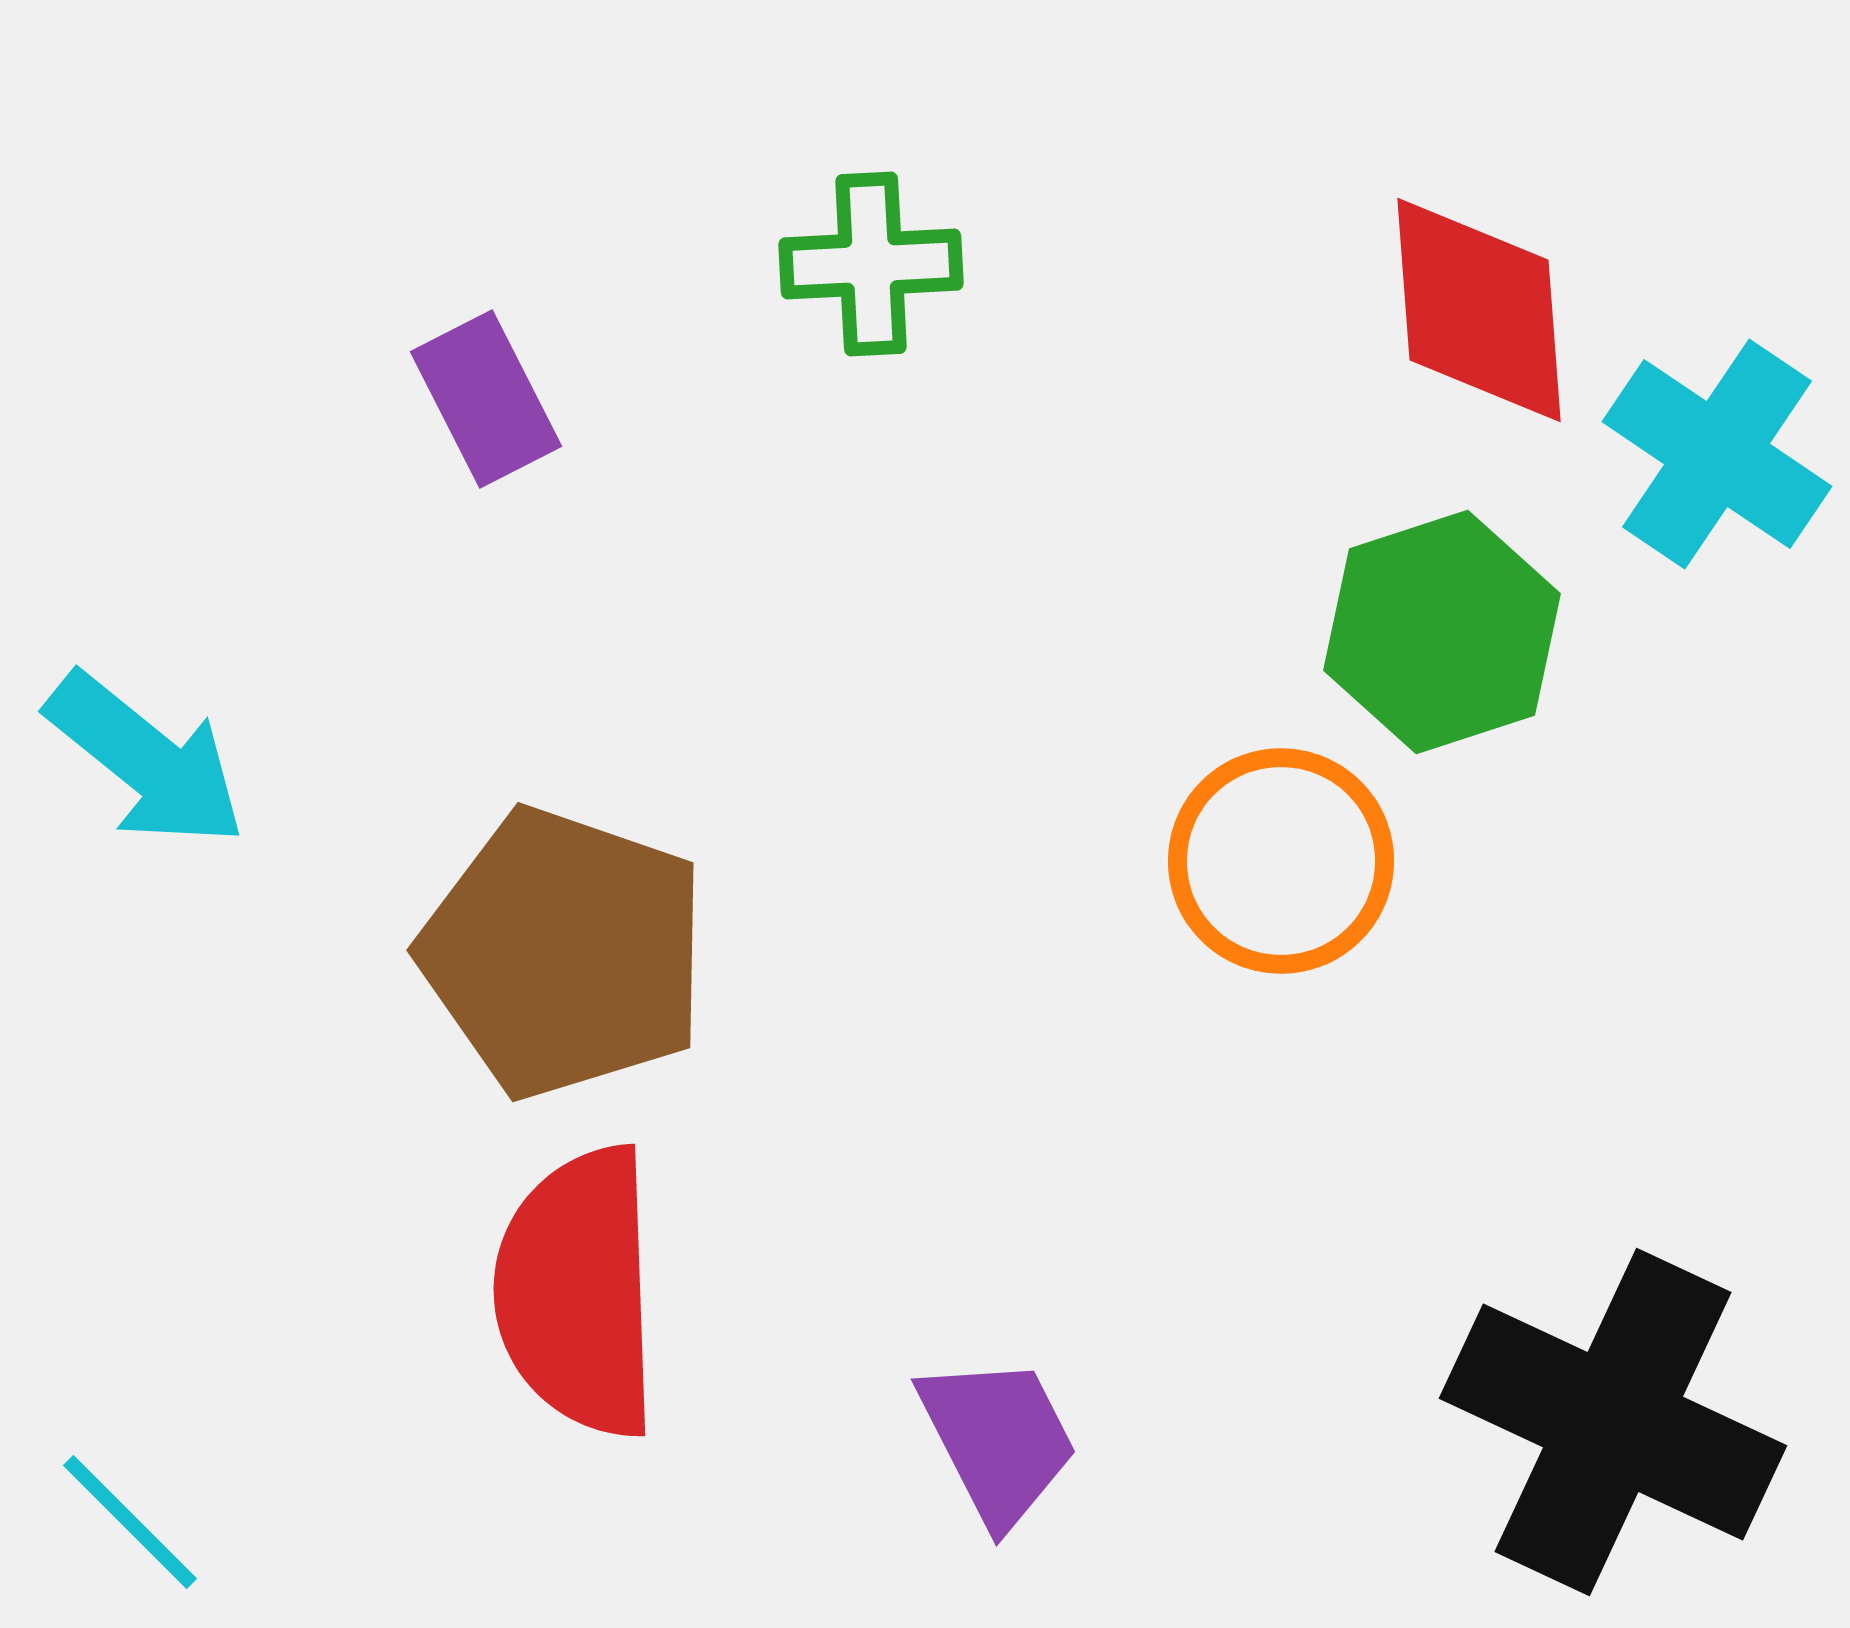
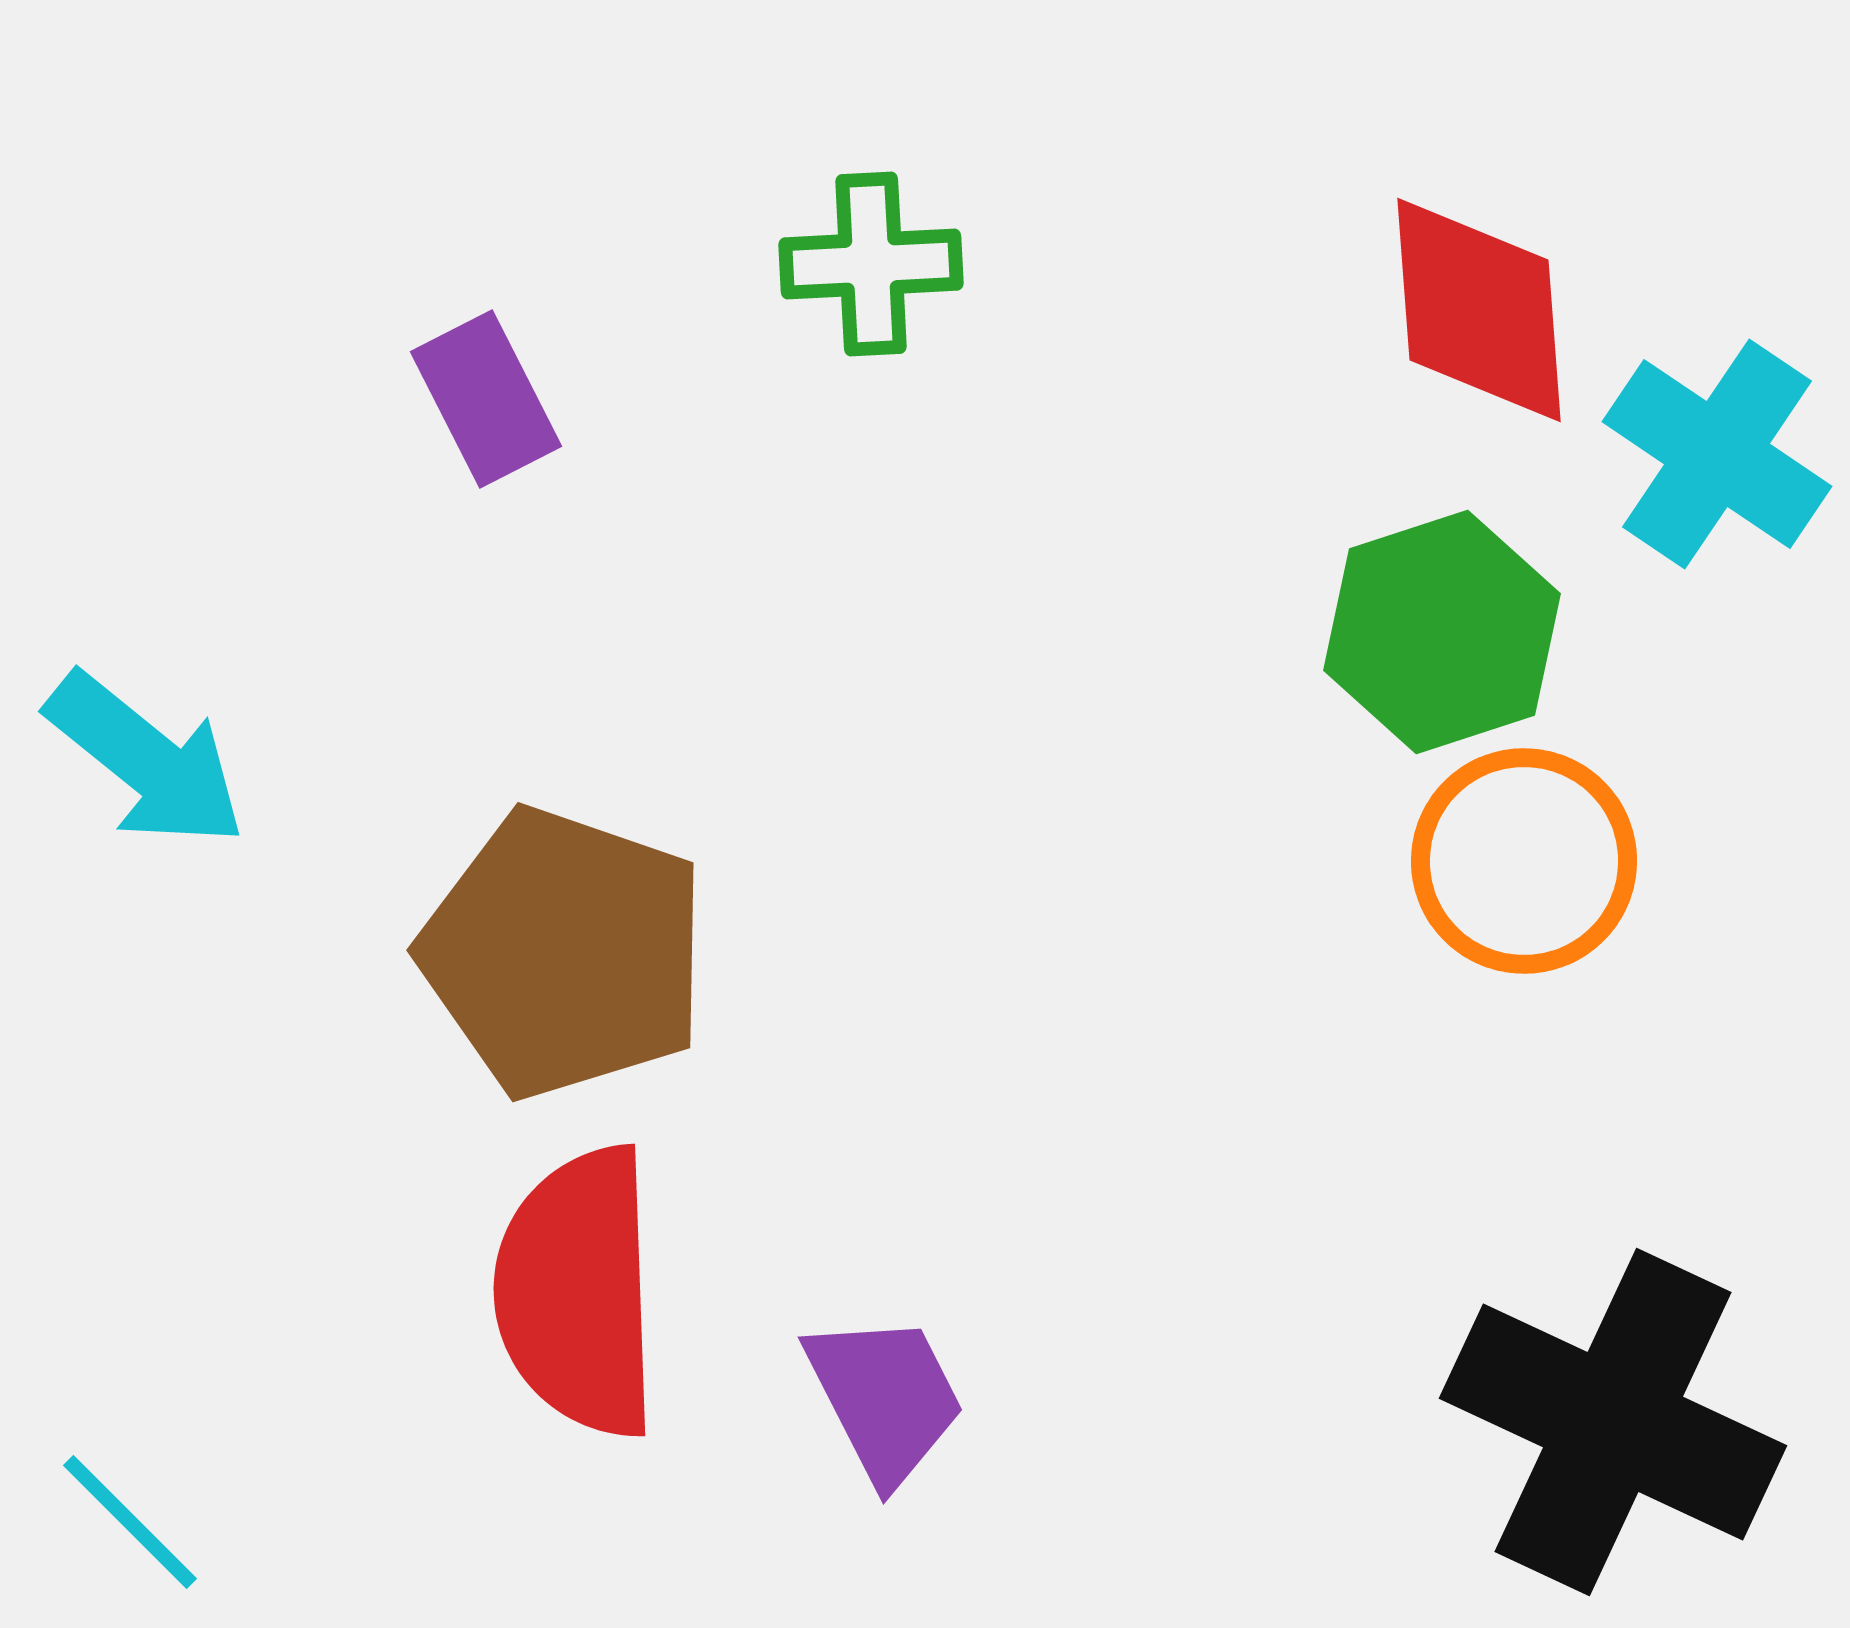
orange circle: moved 243 px right
purple trapezoid: moved 113 px left, 42 px up
